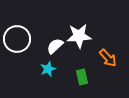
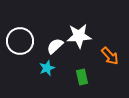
white circle: moved 3 px right, 2 px down
orange arrow: moved 2 px right, 2 px up
cyan star: moved 1 px left, 1 px up
